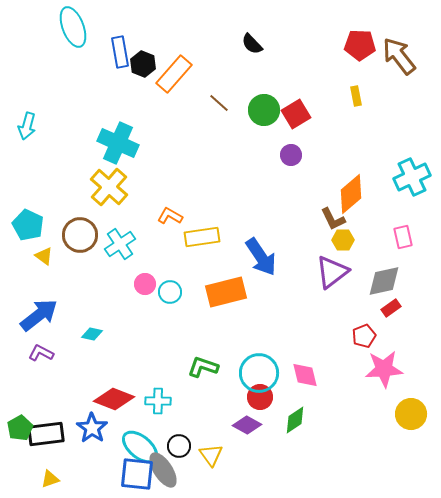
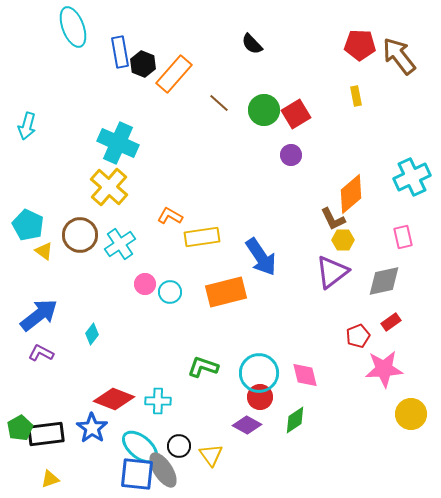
yellow triangle at (44, 256): moved 5 px up
red rectangle at (391, 308): moved 14 px down
cyan diamond at (92, 334): rotated 65 degrees counterclockwise
red pentagon at (364, 336): moved 6 px left
